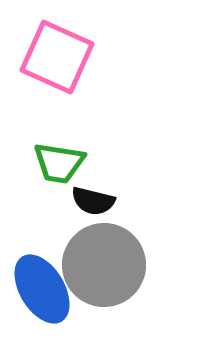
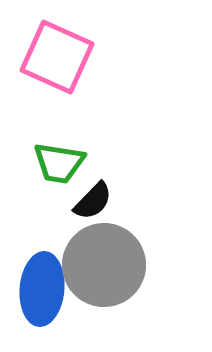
black semicircle: rotated 60 degrees counterclockwise
blue ellipse: rotated 36 degrees clockwise
